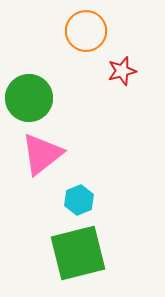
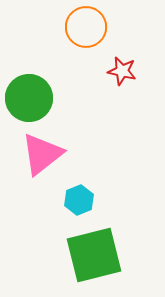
orange circle: moved 4 px up
red star: rotated 28 degrees clockwise
green square: moved 16 px right, 2 px down
